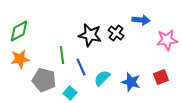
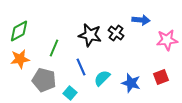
green line: moved 8 px left, 7 px up; rotated 30 degrees clockwise
blue star: moved 1 px down
